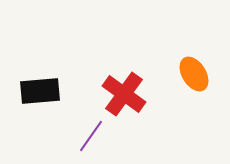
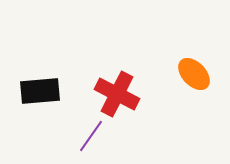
orange ellipse: rotated 12 degrees counterclockwise
red cross: moved 7 px left; rotated 9 degrees counterclockwise
